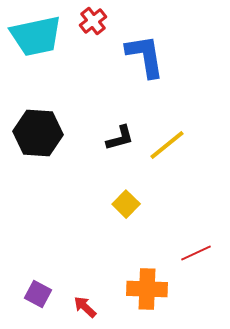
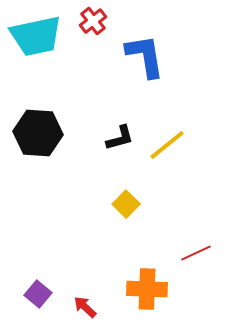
purple square: rotated 12 degrees clockwise
